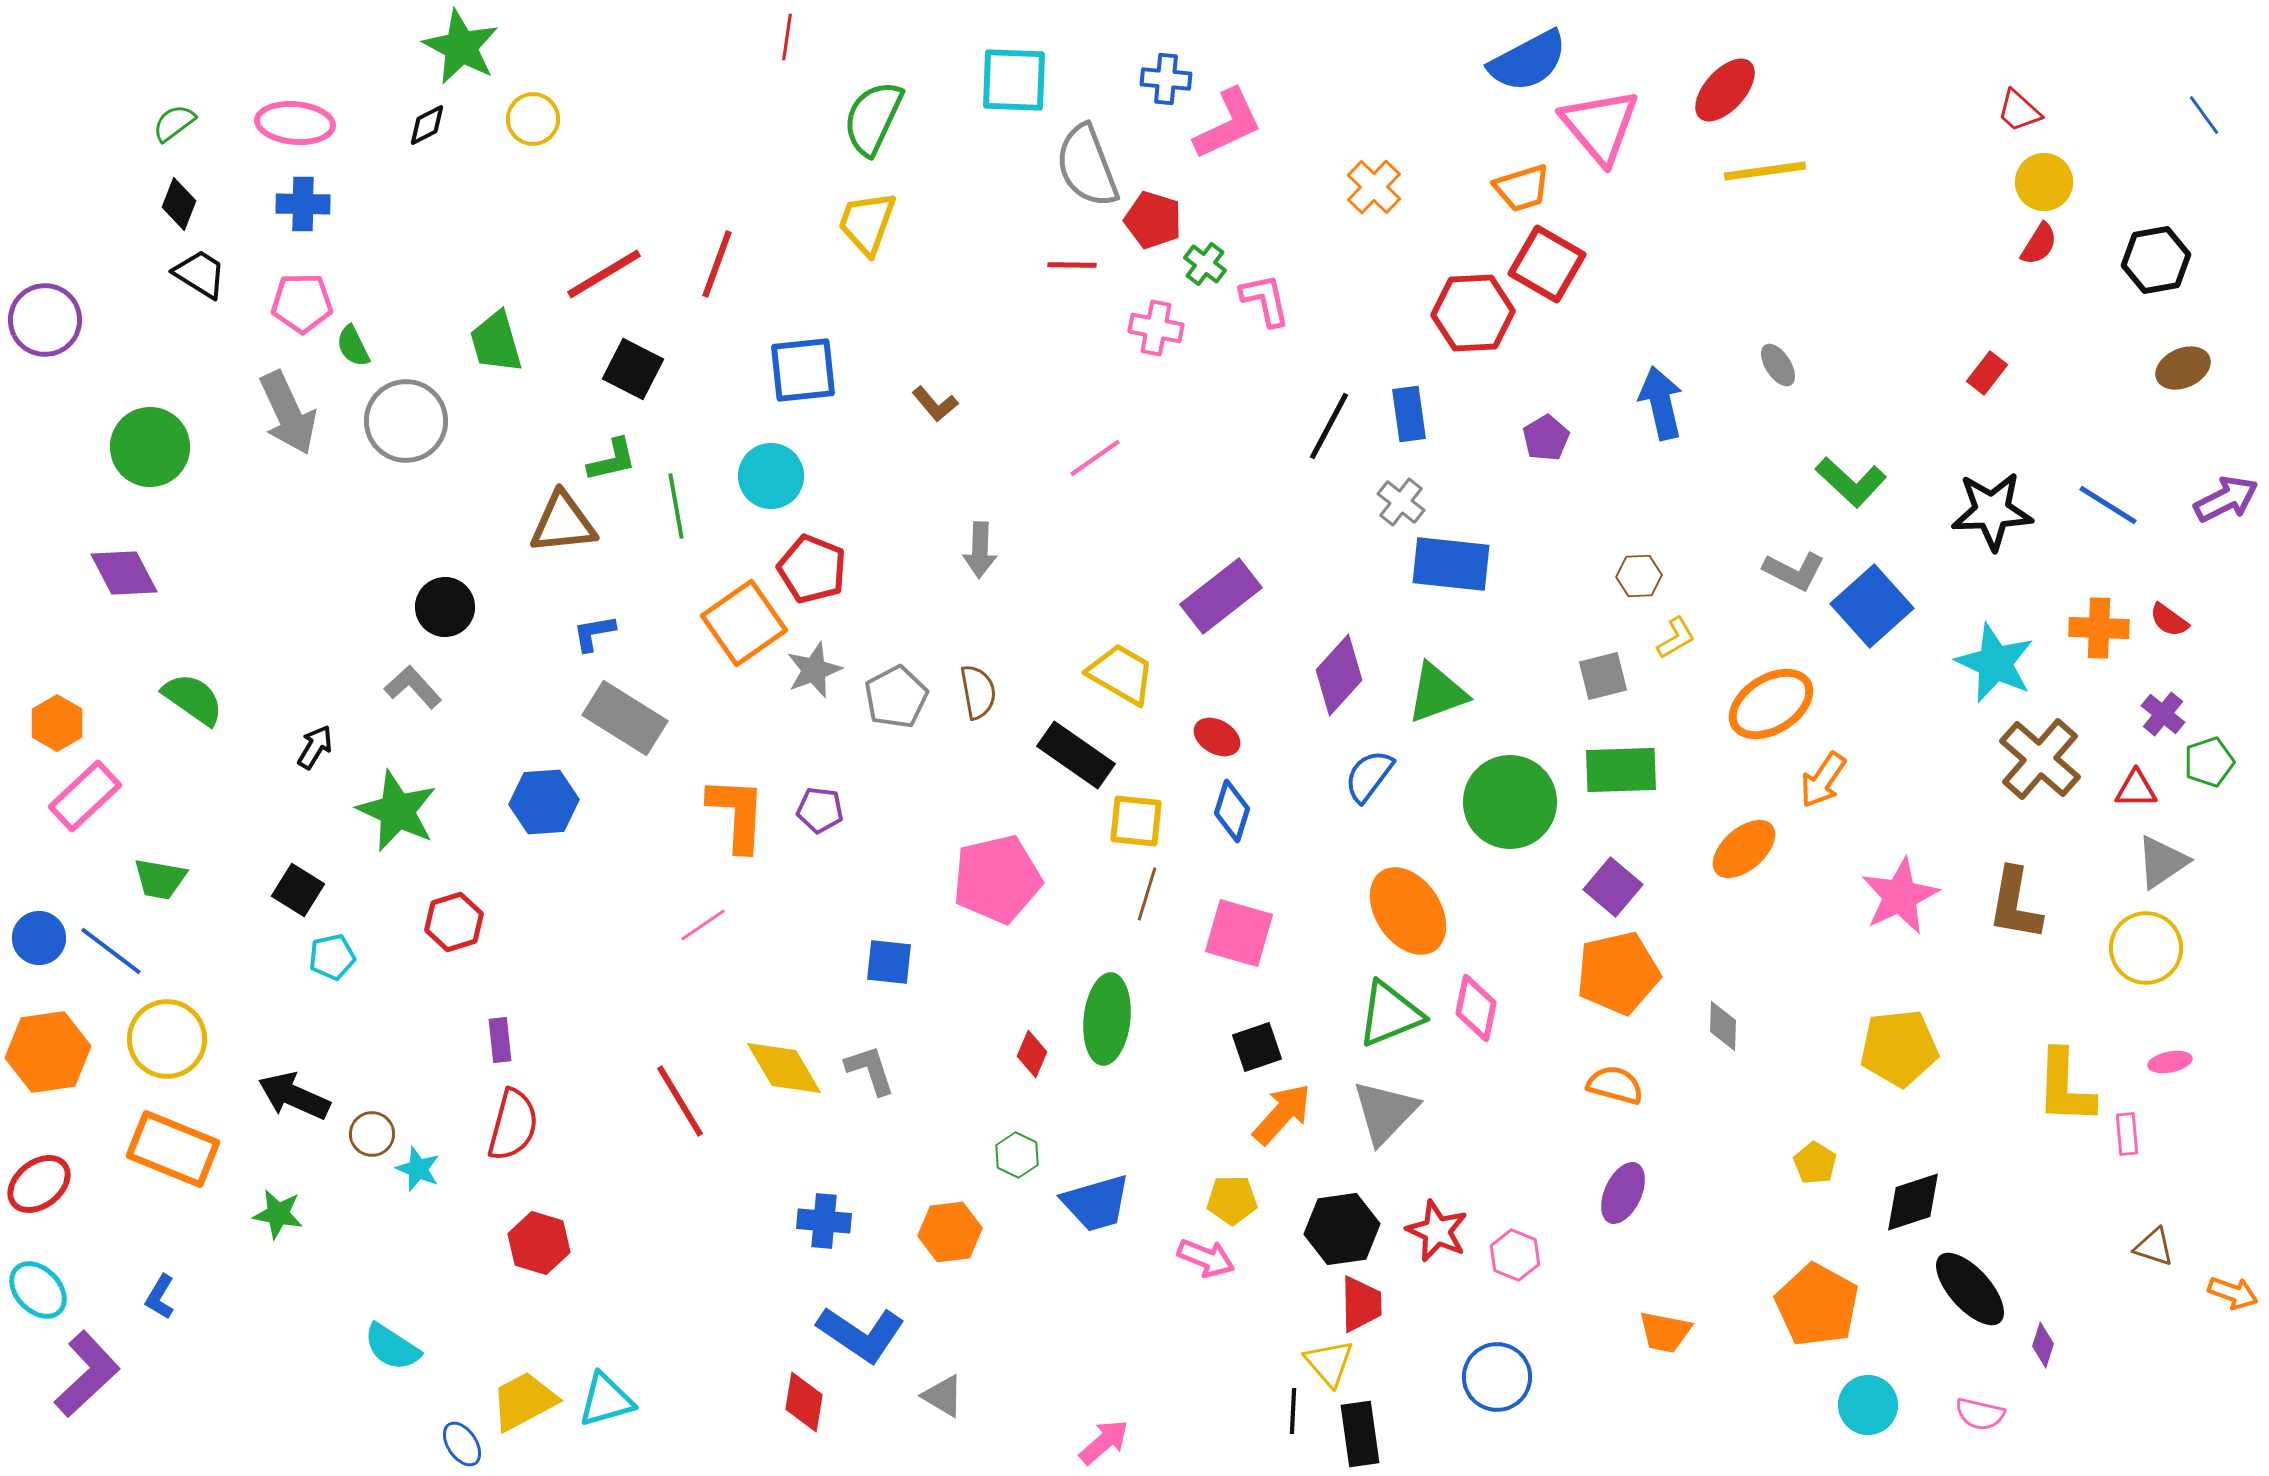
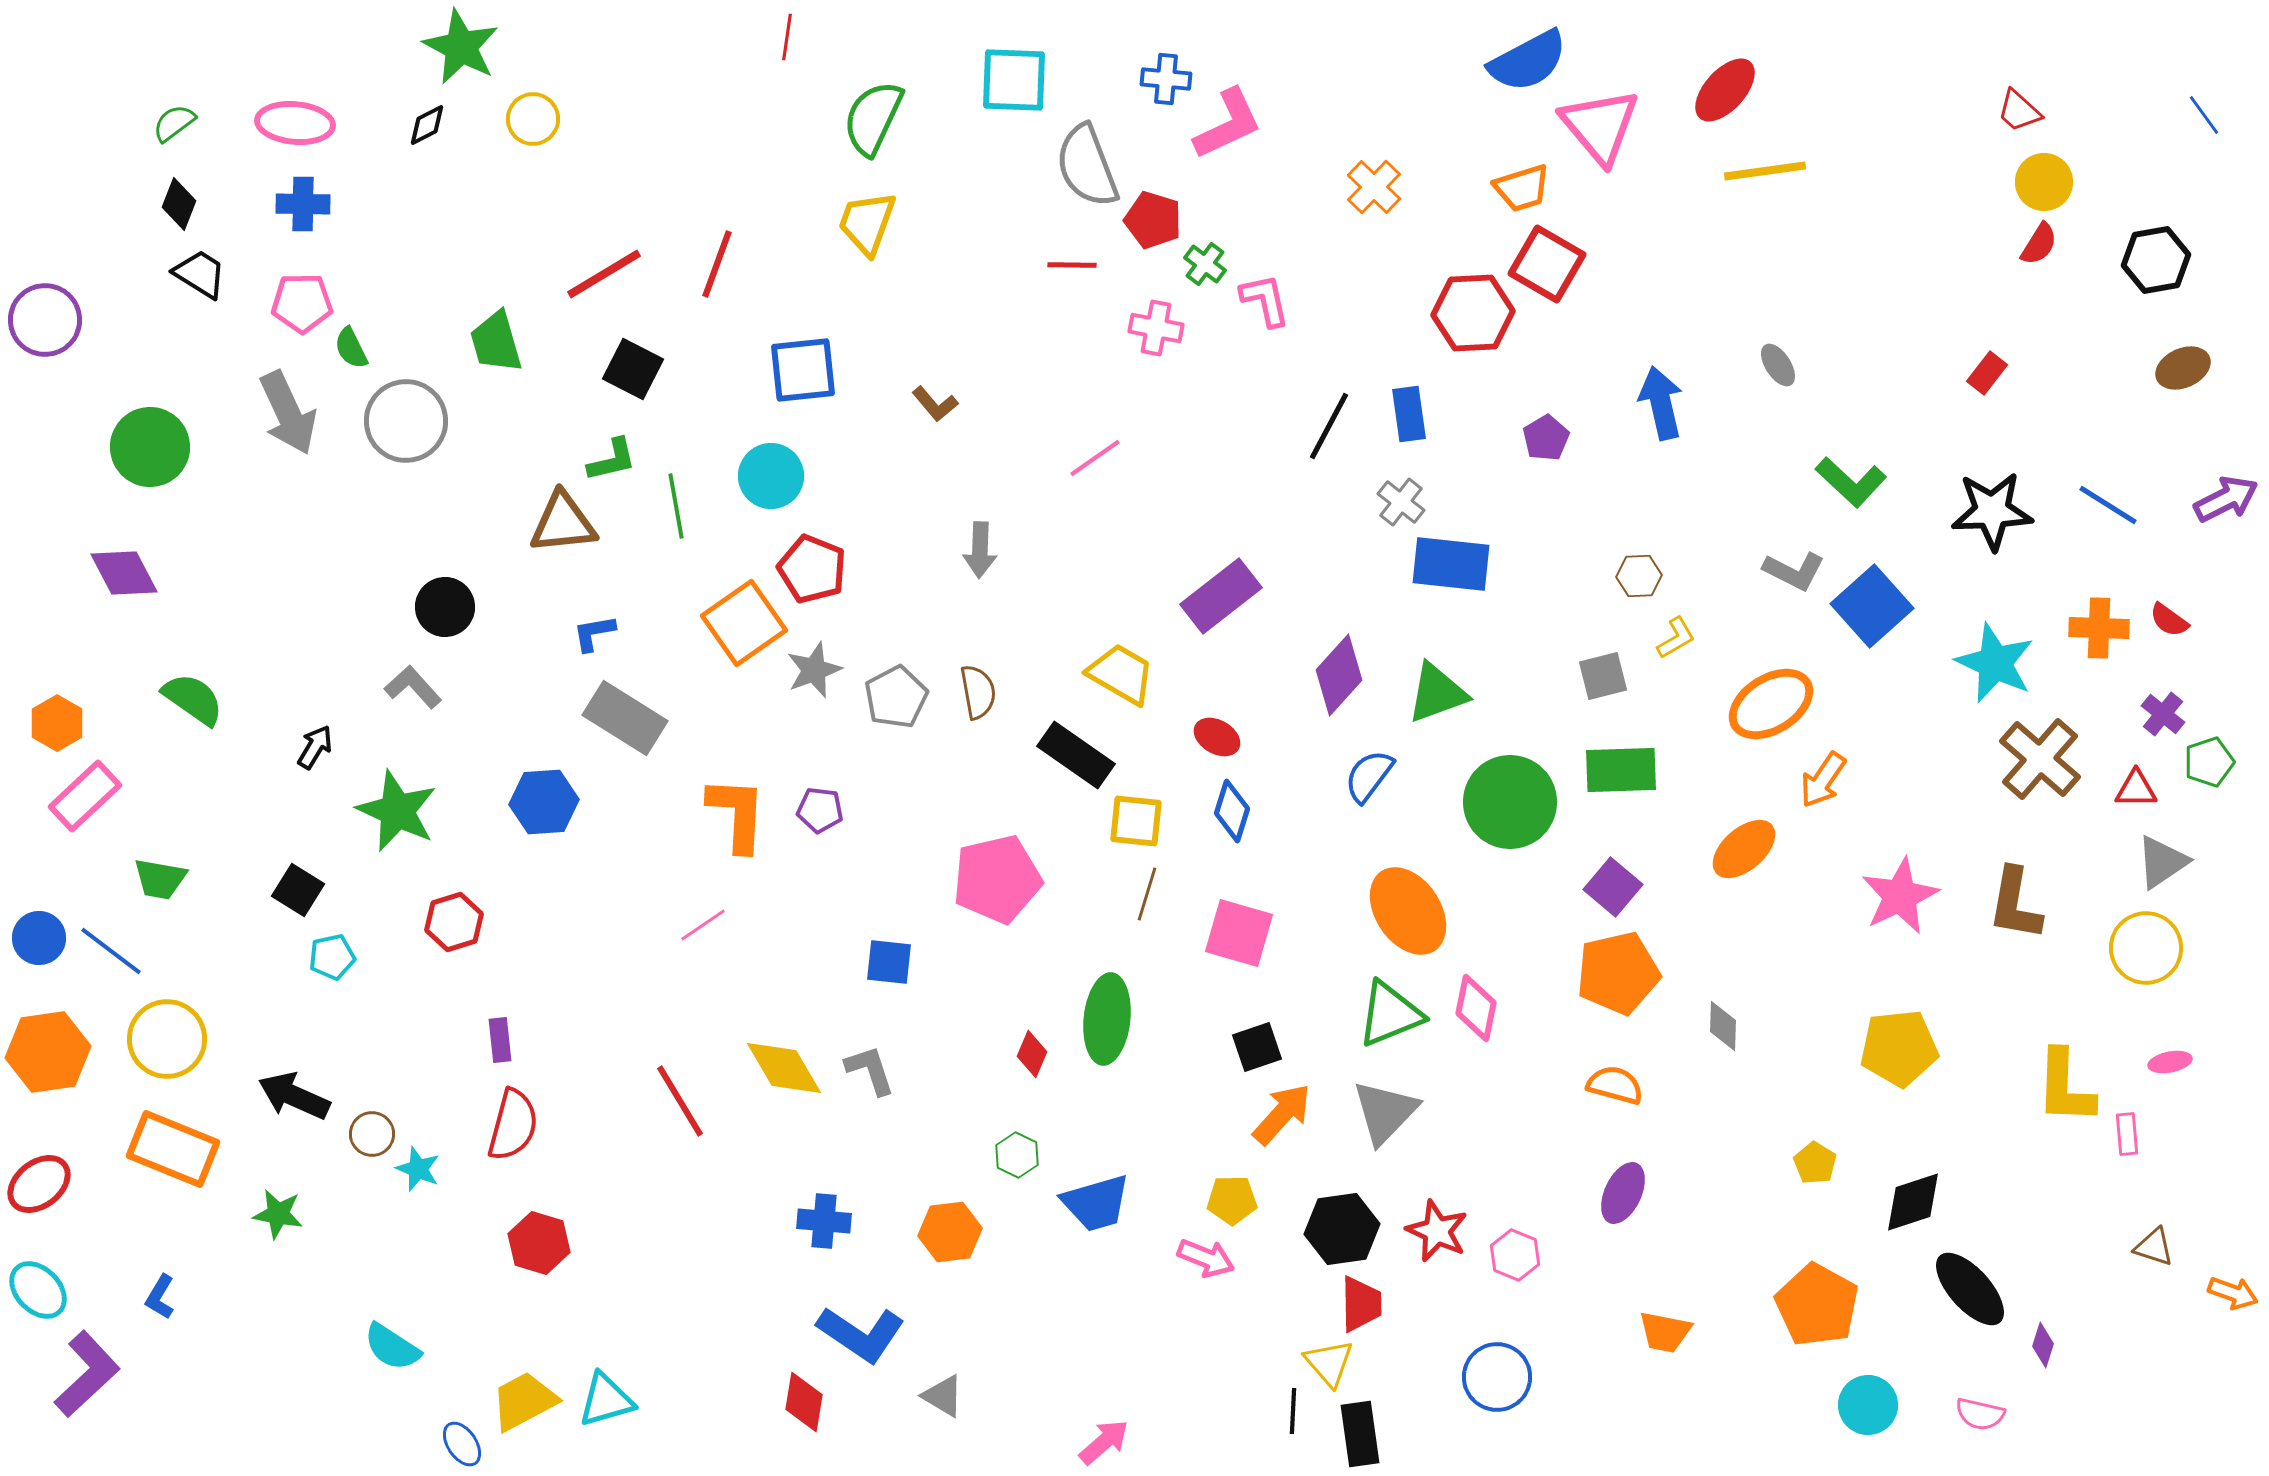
green semicircle at (353, 346): moved 2 px left, 2 px down
